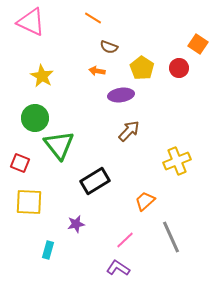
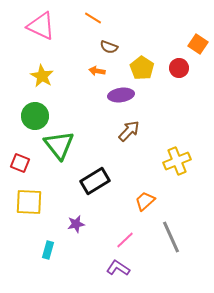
pink triangle: moved 10 px right, 4 px down
green circle: moved 2 px up
